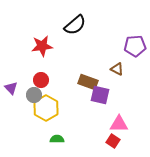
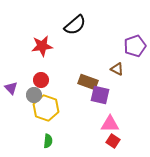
purple pentagon: rotated 15 degrees counterclockwise
yellow hexagon: rotated 10 degrees counterclockwise
pink triangle: moved 9 px left
green semicircle: moved 9 px left, 2 px down; rotated 96 degrees clockwise
